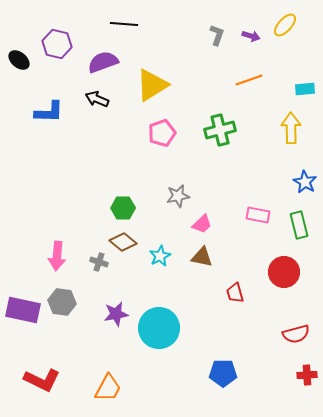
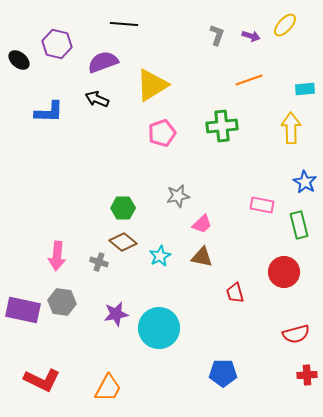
green cross: moved 2 px right, 4 px up; rotated 8 degrees clockwise
pink rectangle: moved 4 px right, 10 px up
